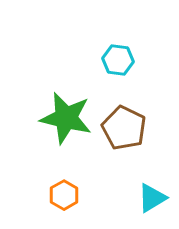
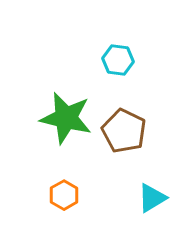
brown pentagon: moved 3 px down
